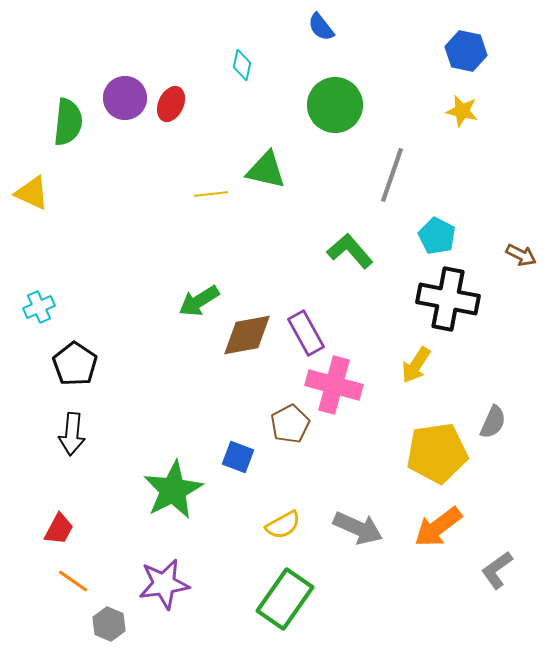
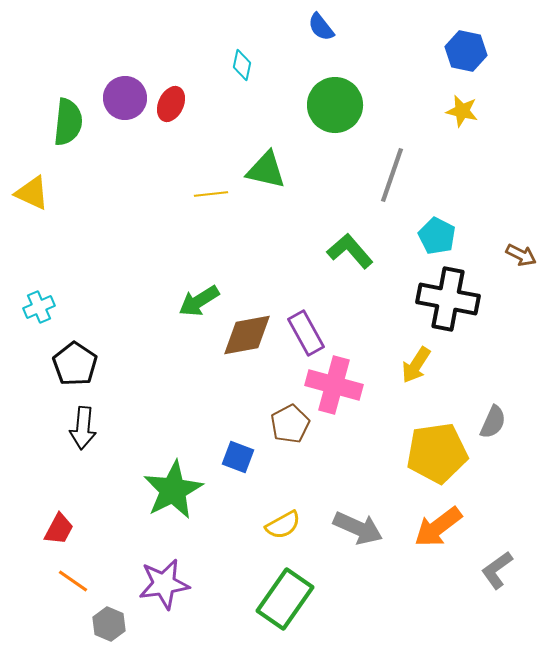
black arrow: moved 11 px right, 6 px up
